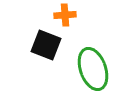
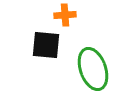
black square: rotated 16 degrees counterclockwise
